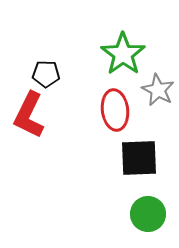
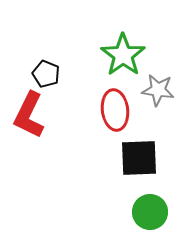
green star: moved 1 px down
black pentagon: rotated 20 degrees clockwise
gray star: rotated 20 degrees counterclockwise
green circle: moved 2 px right, 2 px up
